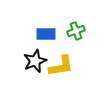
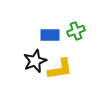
blue rectangle: moved 4 px right, 1 px down
yellow L-shape: moved 1 px left, 3 px down
